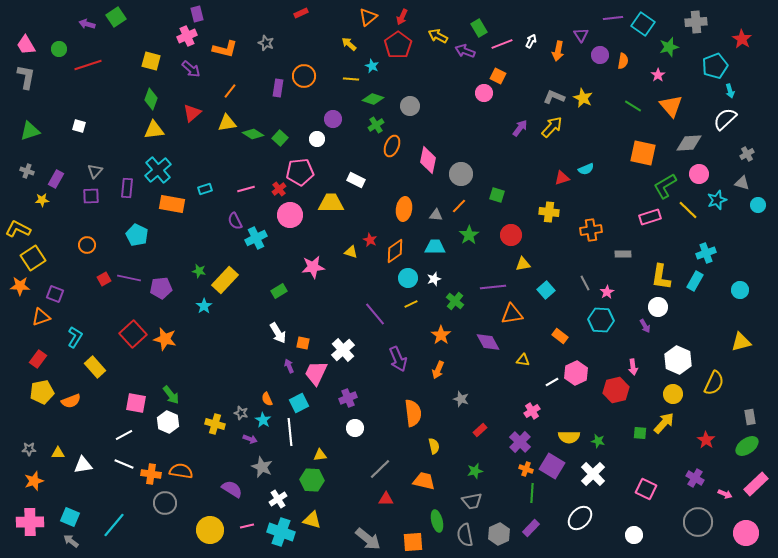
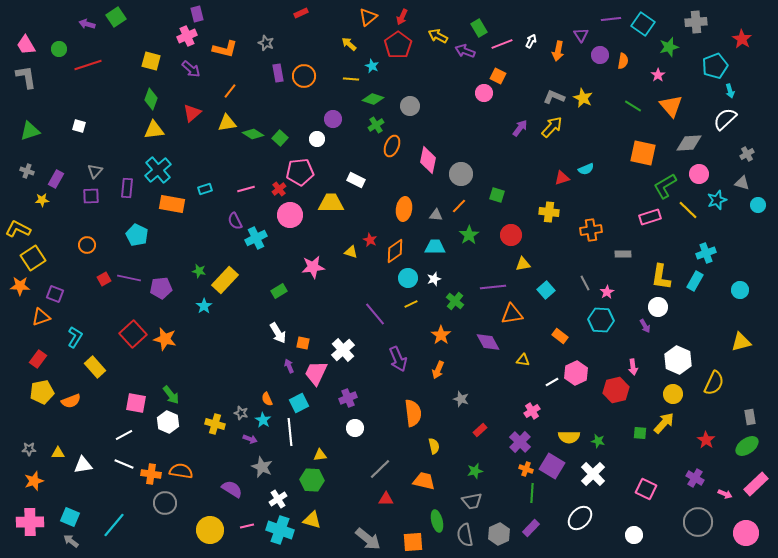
purple line at (613, 18): moved 2 px left, 1 px down
gray L-shape at (26, 77): rotated 20 degrees counterclockwise
purple rectangle at (278, 88): moved 15 px up; rotated 18 degrees counterclockwise
cyan cross at (281, 532): moved 1 px left, 2 px up
